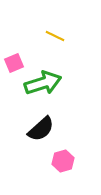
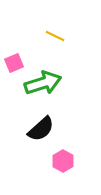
pink hexagon: rotated 15 degrees counterclockwise
